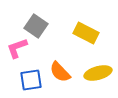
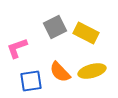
gray square: moved 19 px right, 1 px down; rotated 30 degrees clockwise
yellow ellipse: moved 6 px left, 2 px up
blue square: moved 1 px down
